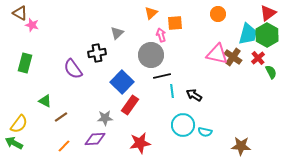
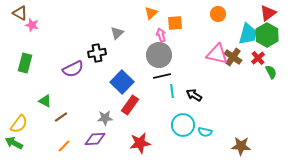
gray circle: moved 8 px right
purple semicircle: rotated 80 degrees counterclockwise
